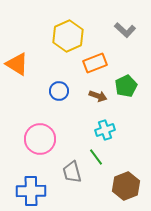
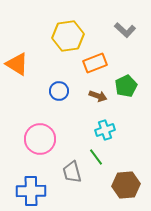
yellow hexagon: rotated 16 degrees clockwise
brown hexagon: moved 1 px up; rotated 16 degrees clockwise
